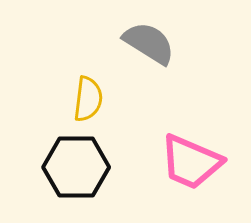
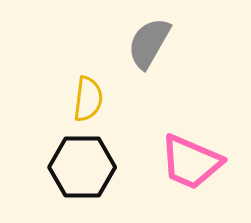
gray semicircle: rotated 92 degrees counterclockwise
black hexagon: moved 6 px right
